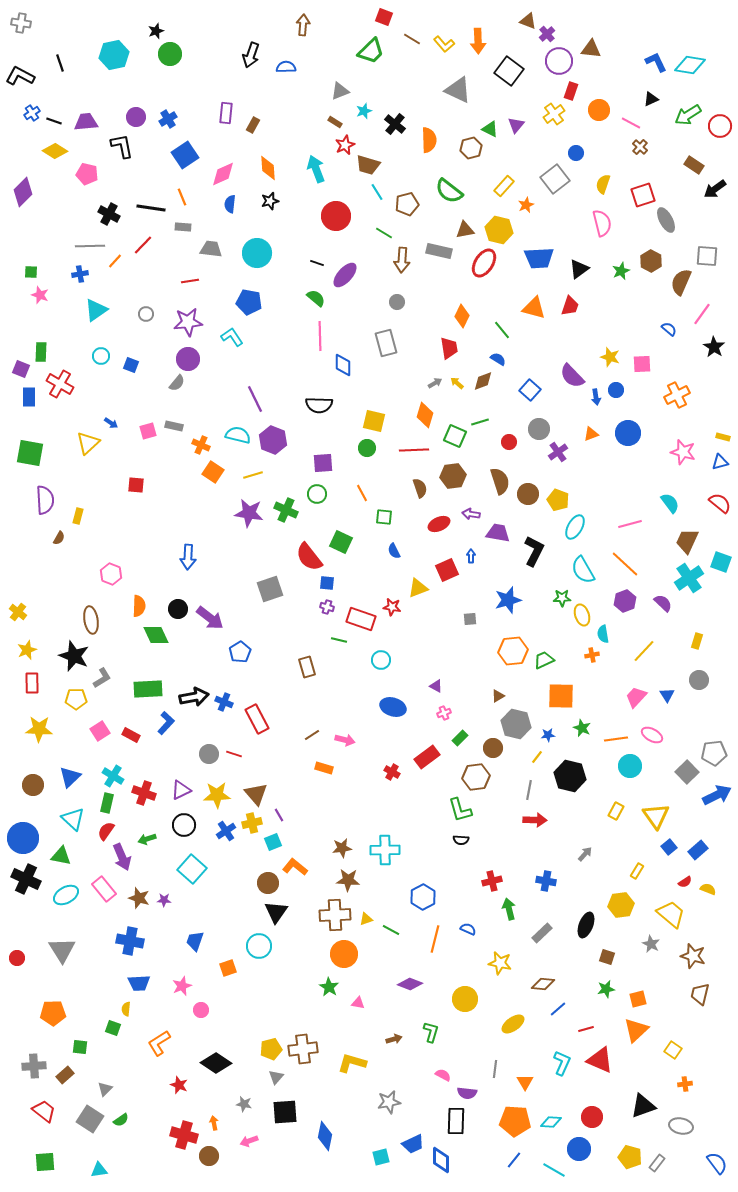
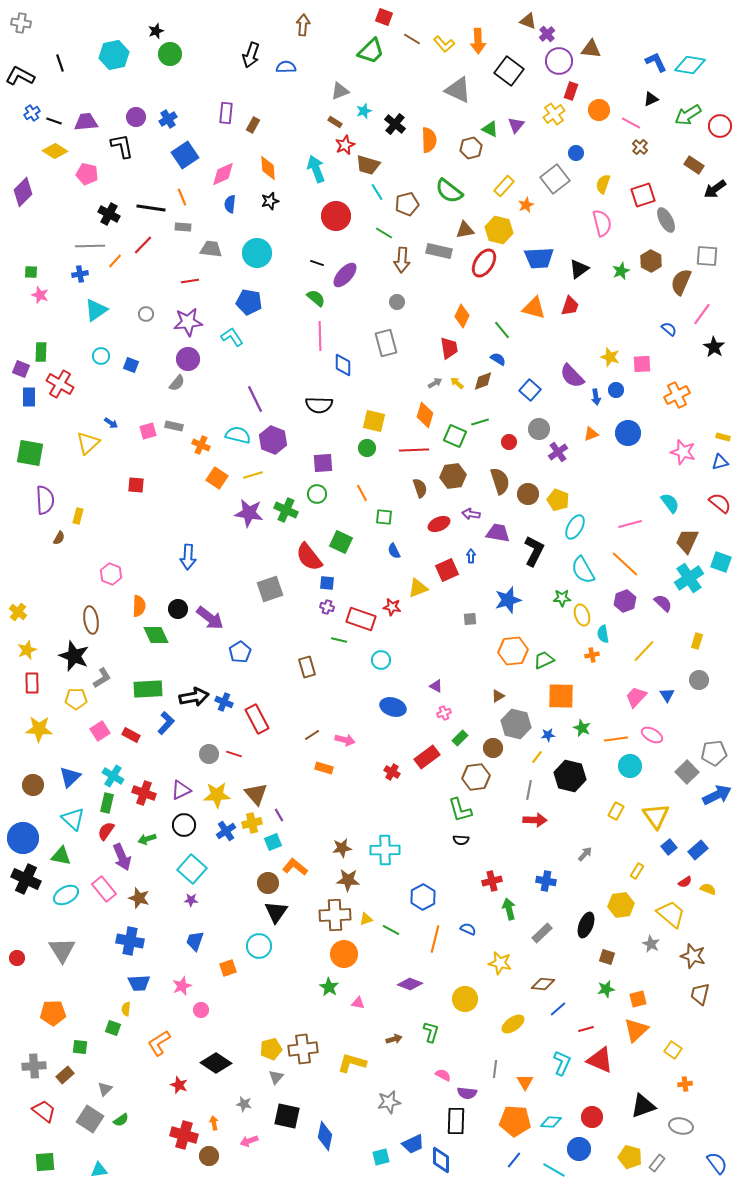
orange square at (213, 472): moved 4 px right, 6 px down
purple star at (164, 900): moved 27 px right
black square at (285, 1112): moved 2 px right, 4 px down; rotated 16 degrees clockwise
